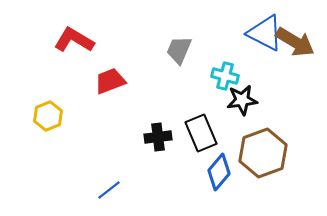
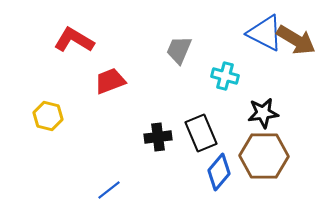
brown arrow: moved 1 px right, 2 px up
black star: moved 21 px right, 13 px down
yellow hexagon: rotated 24 degrees counterclockwise
brown hexagon: moved 1 px right, 3 px down; rotated 21 degrees clockwise
